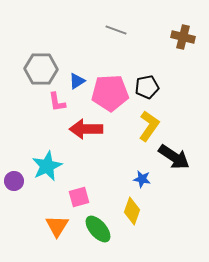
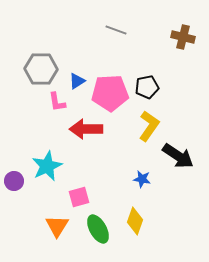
black arrow: moved 4 px right, 1 px up
yellow diamond: moved 3 px right, 10 px down
green ellipse: rotated 12 degrees clockwise
